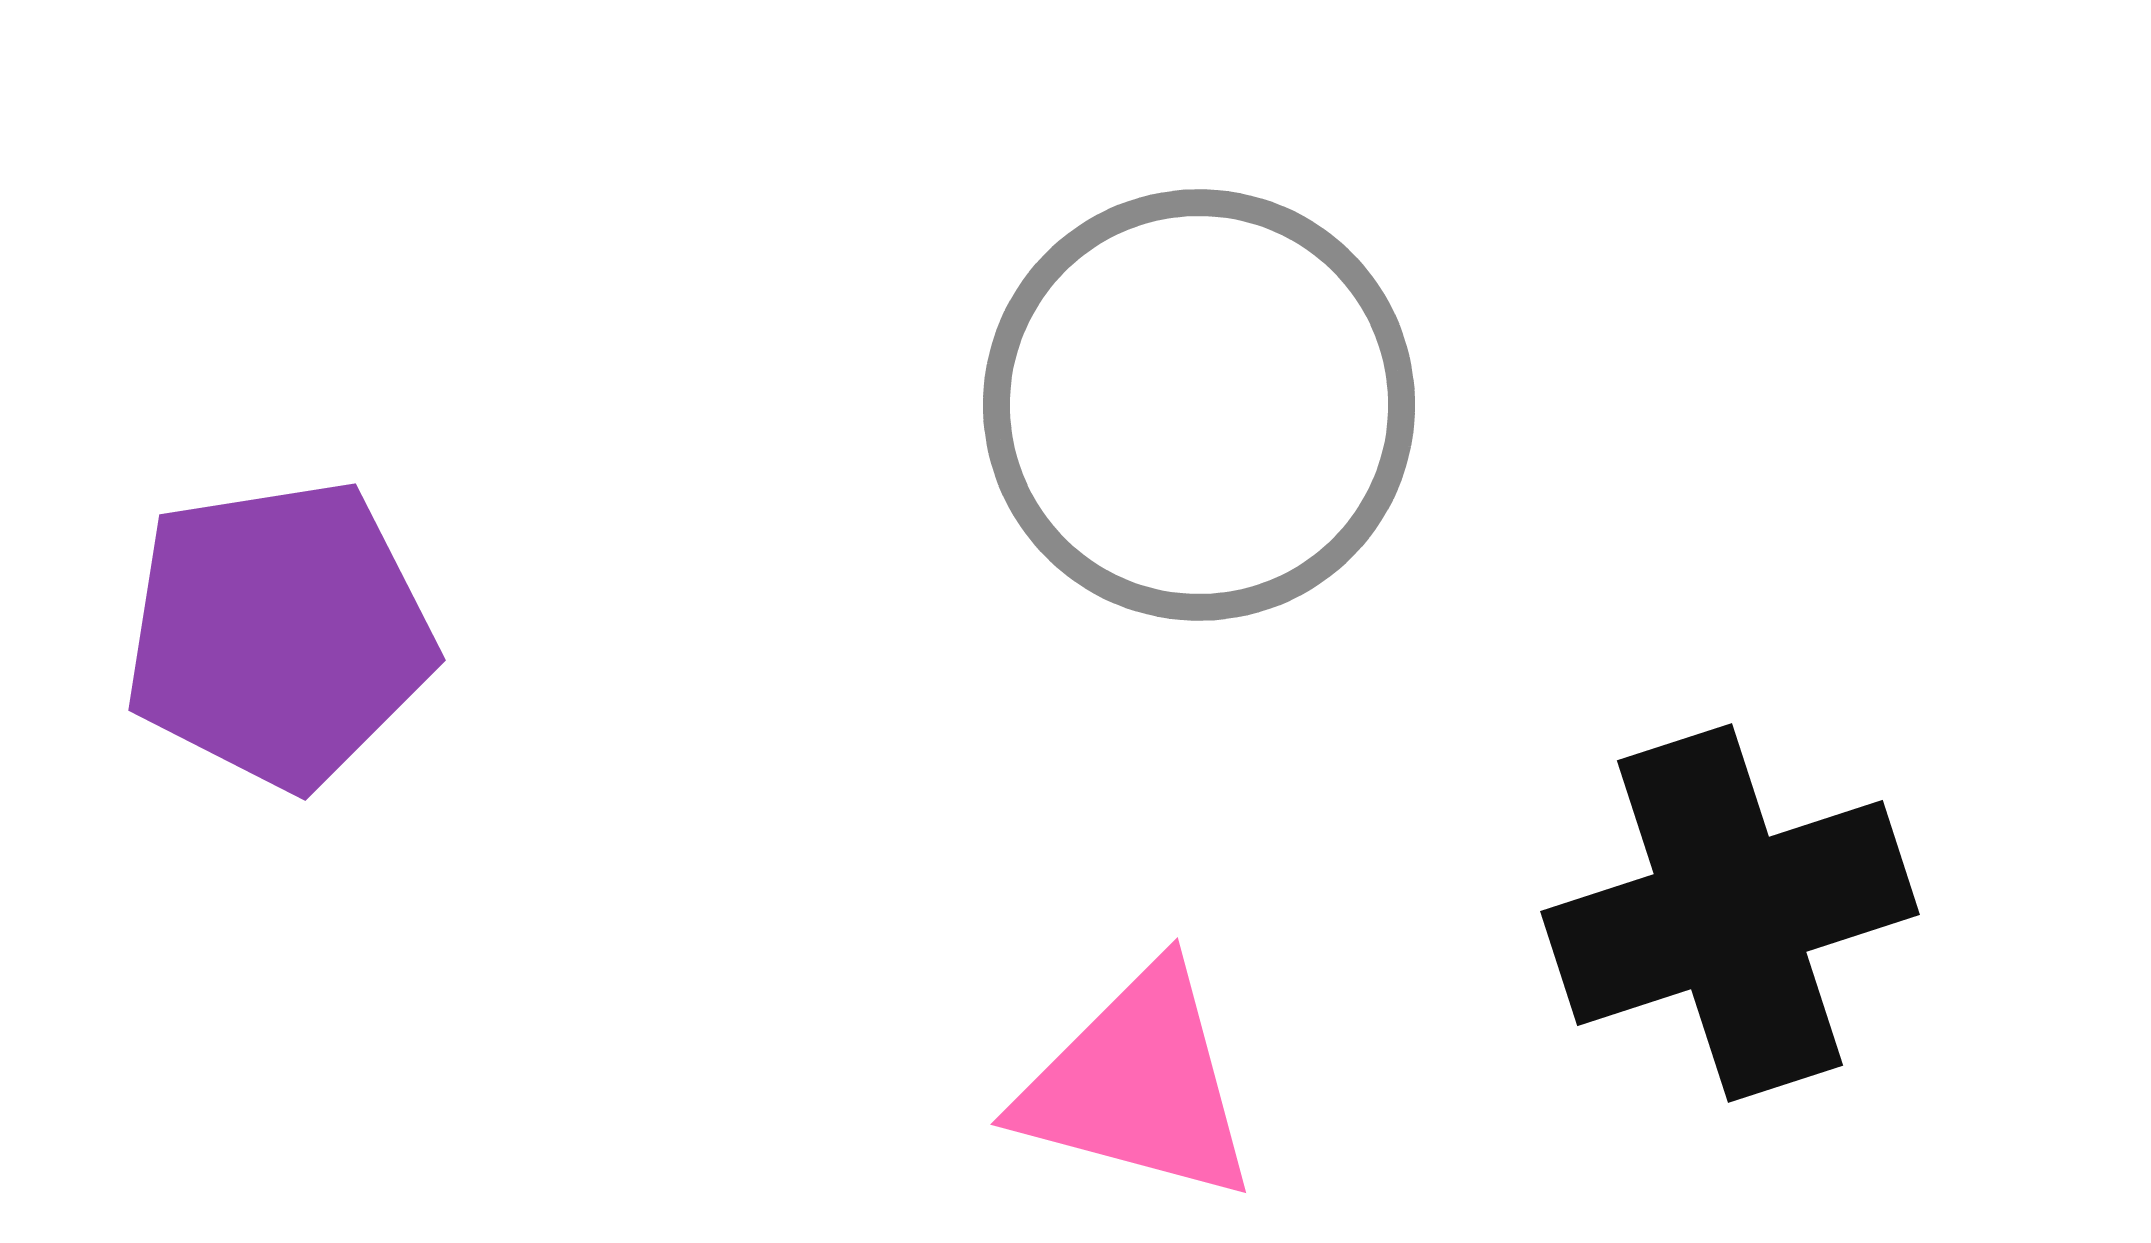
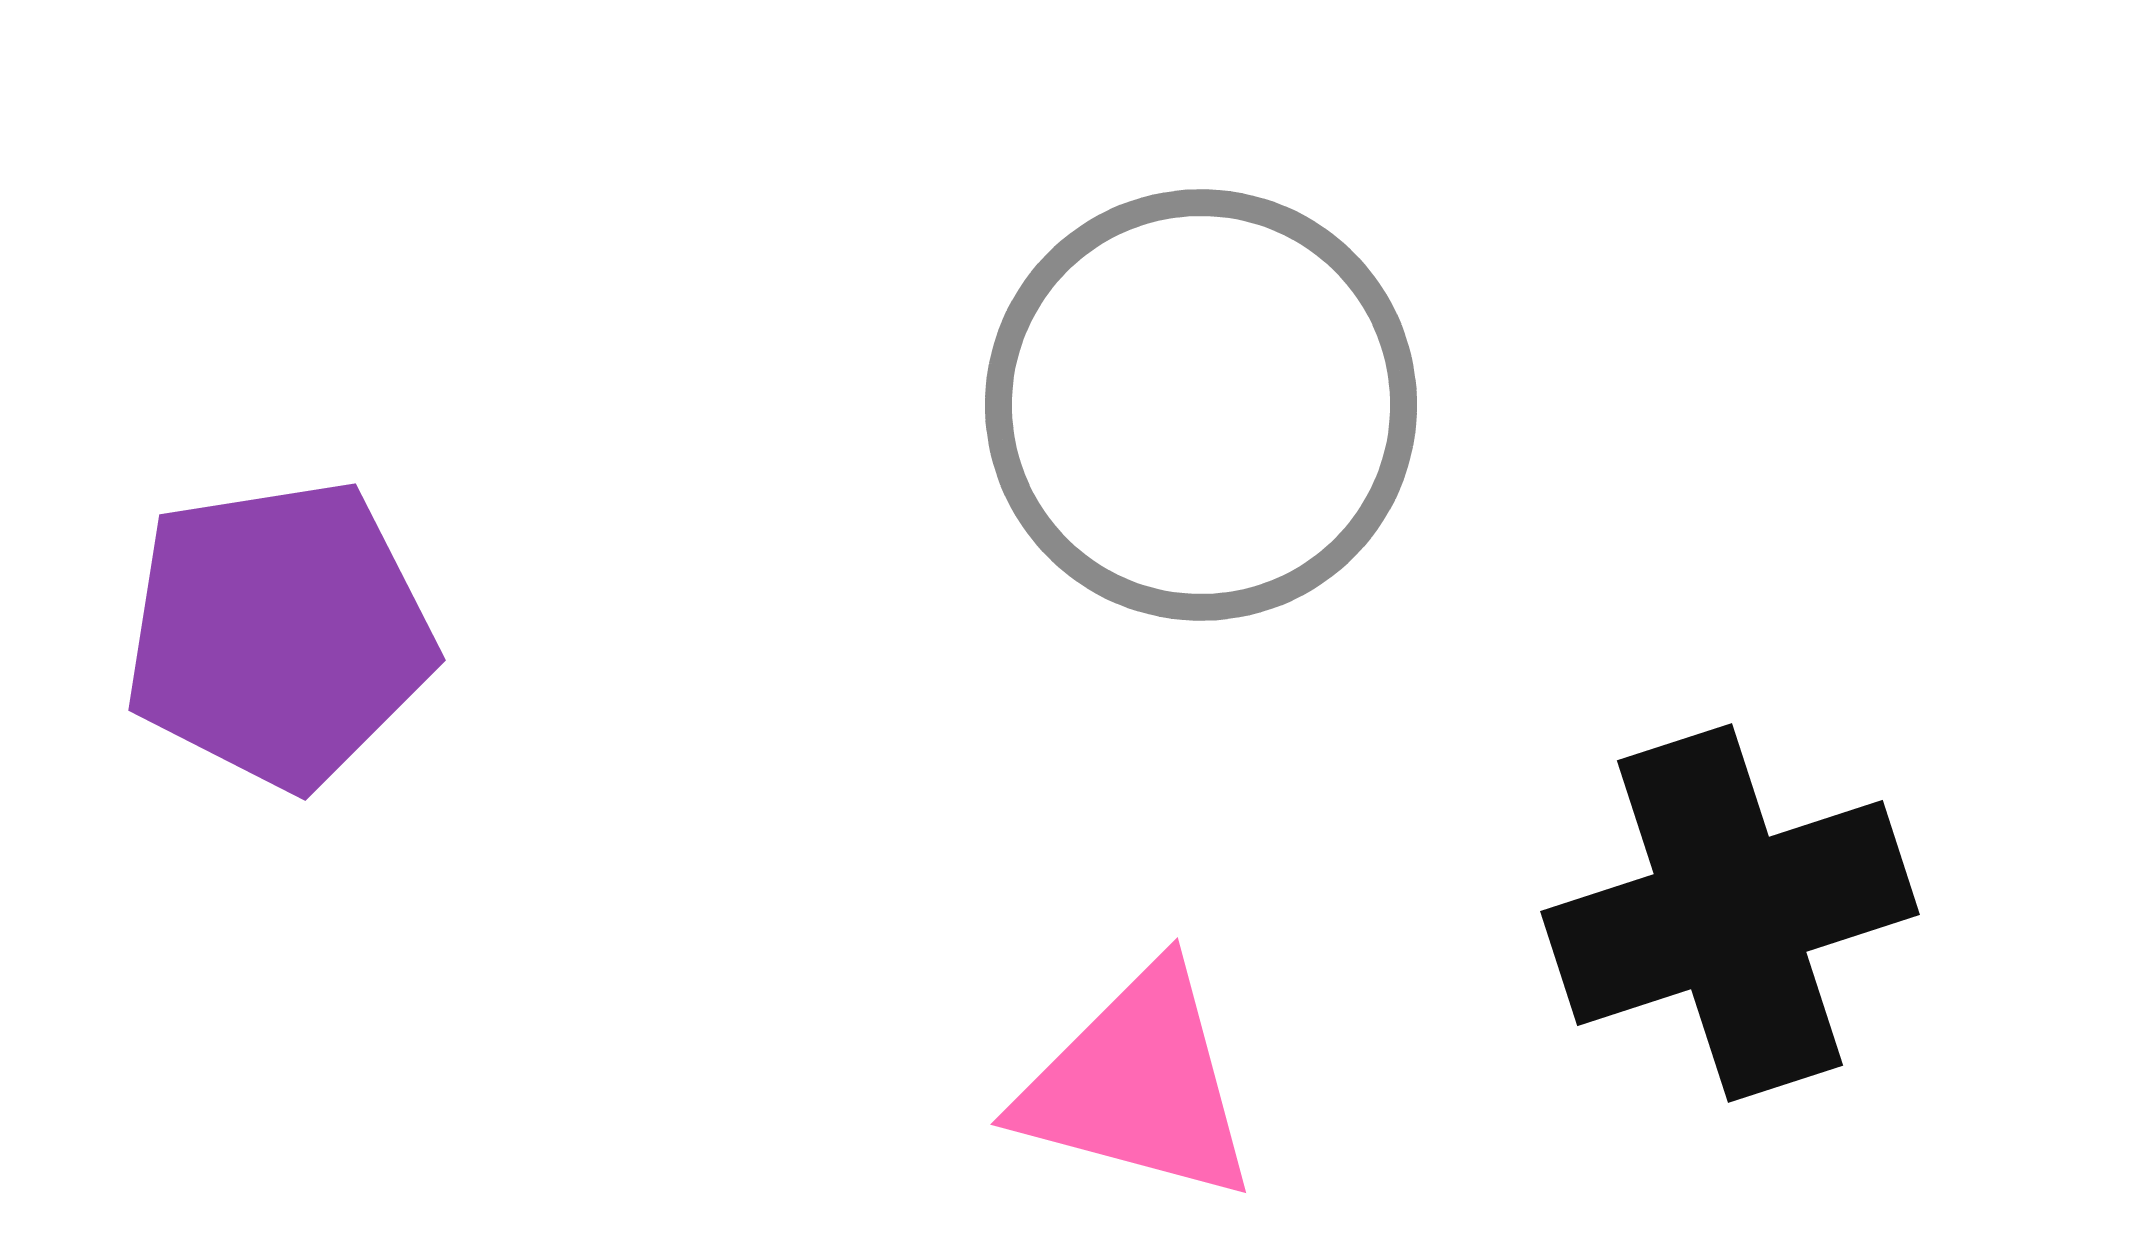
gray circle: moved 2 px right
